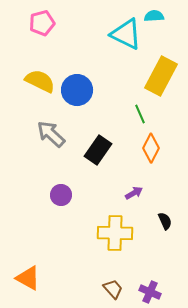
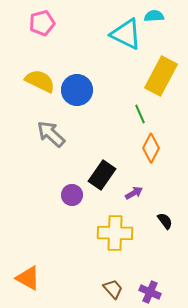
black rectangle: moved 4 px right, 25 px down
purple circle: moved 11 px right
black semicircle: rotated 12 degrees counterclockwise
